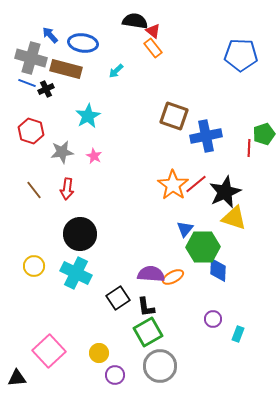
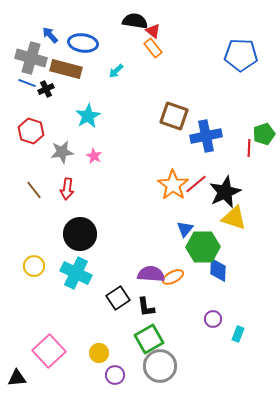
green square at (148, 332): moved 1 px right, 7 px down
